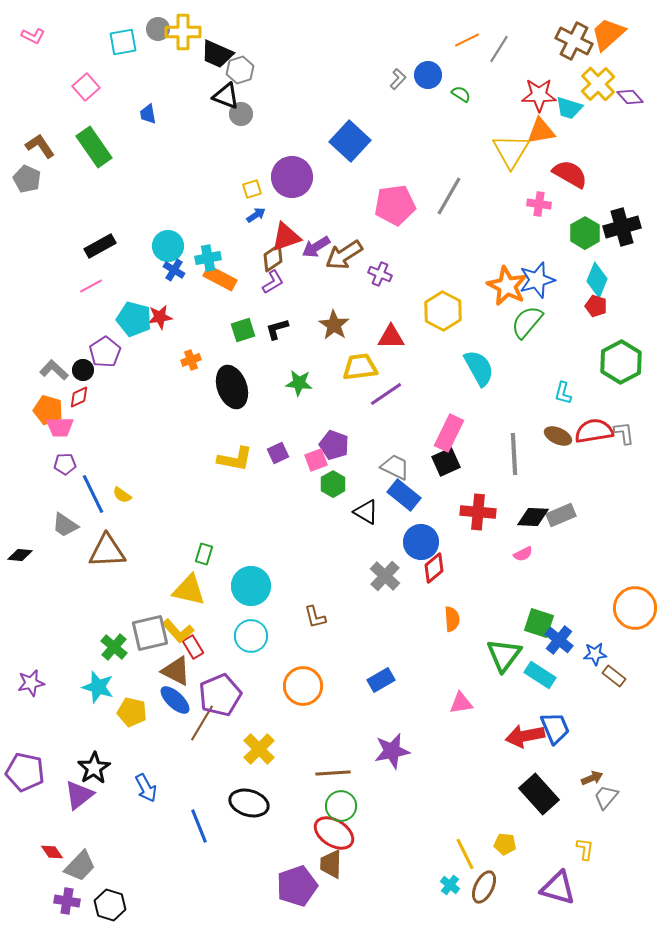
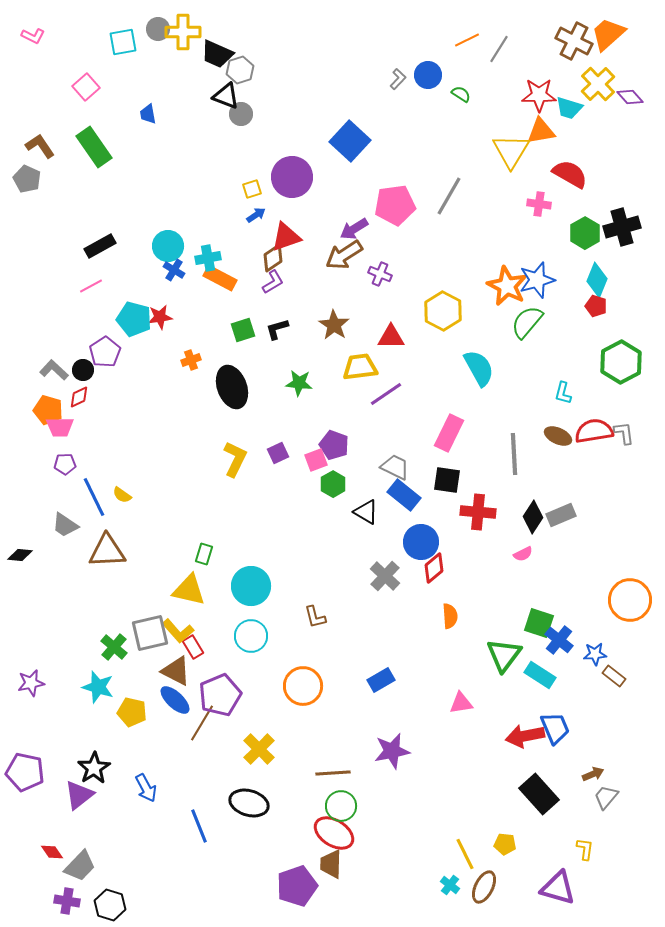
purple arrow at (316, 247): moved 38 px right, 18 px up
yellow L-shape at (235, 459): rotated 75 degrees counterclockwise
black square at (446, 462): moved 1 px right, 18 px down; rotated 32 degrees clockwise
blue line at (93, 494): moved 1 px right, 3 px down
black diamond at (533, 517): rotated 60 degrees counterclockwise
orange circle at (635, 608): moved 5 px left, 8 px up
orange semicircle at (452, 619): moved 2 px left, 3 px up
brown arrow at (592, 778): moved 1 px right, 4 px up
